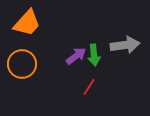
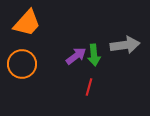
red line: rotated 18 degrees counterclockwise
